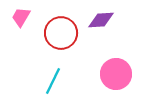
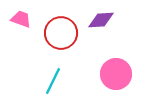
pink trapezoid: moved 2 px down; rotated 80 degrees clockwise
